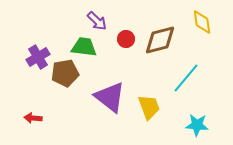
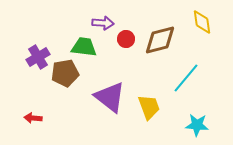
purple arrow: moved 6 px right, 2 px down; rotated 40 degrees counterclockwise
